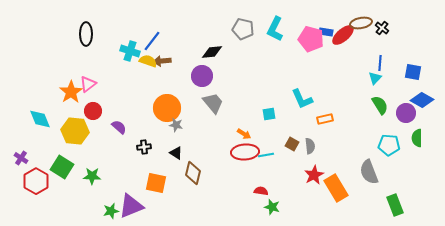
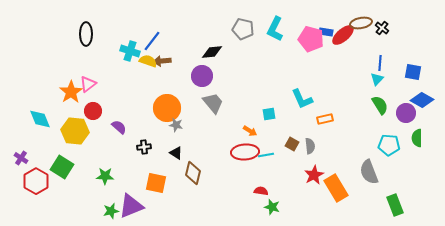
cyan triangle at (375, 78): moved 2 px right, 1 px down
orange arrow at (244, 134): moved 6 px right, 3 px up
green star at (92, 176): moved 13 px right
